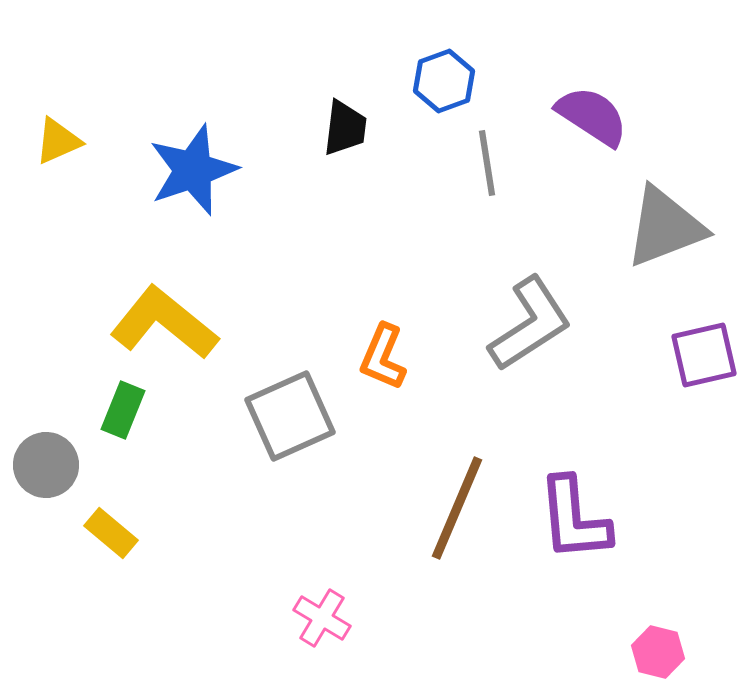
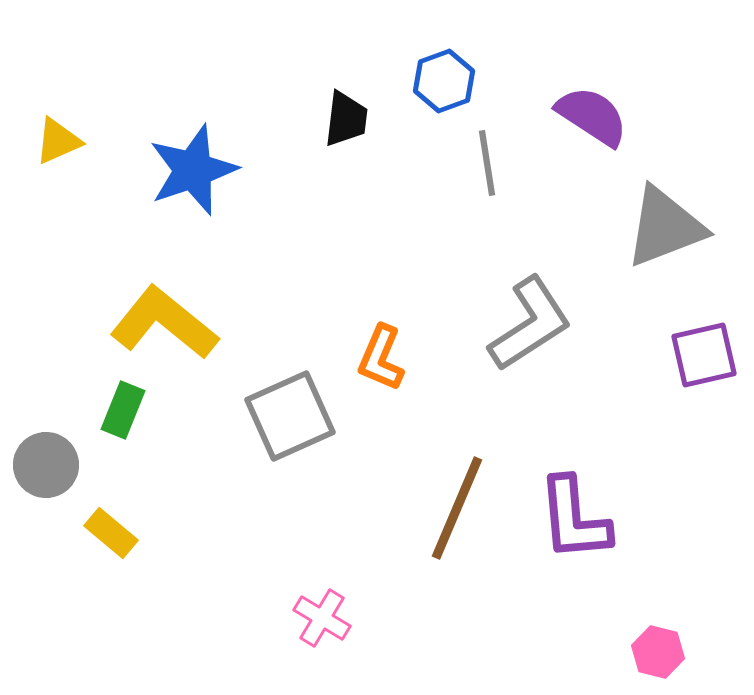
black trapezoid: moved 1 px right, 9 px up
orange L-shape: moved 2 px left, 1 px down
